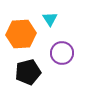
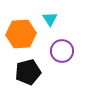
purple circle: moved 2 px up
